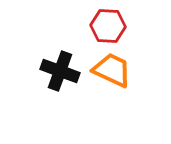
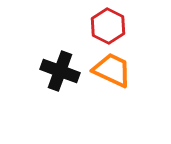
red hexagon: rotated 24 degrees clockwise
